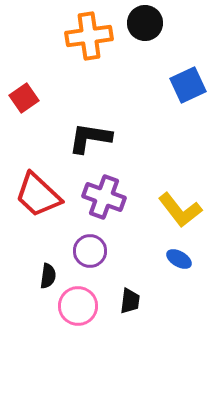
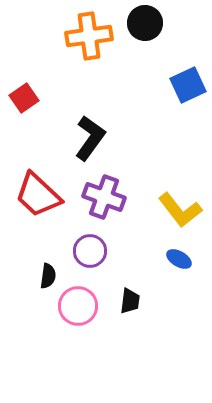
black L-shape: rotated 117 degrees clockwise
